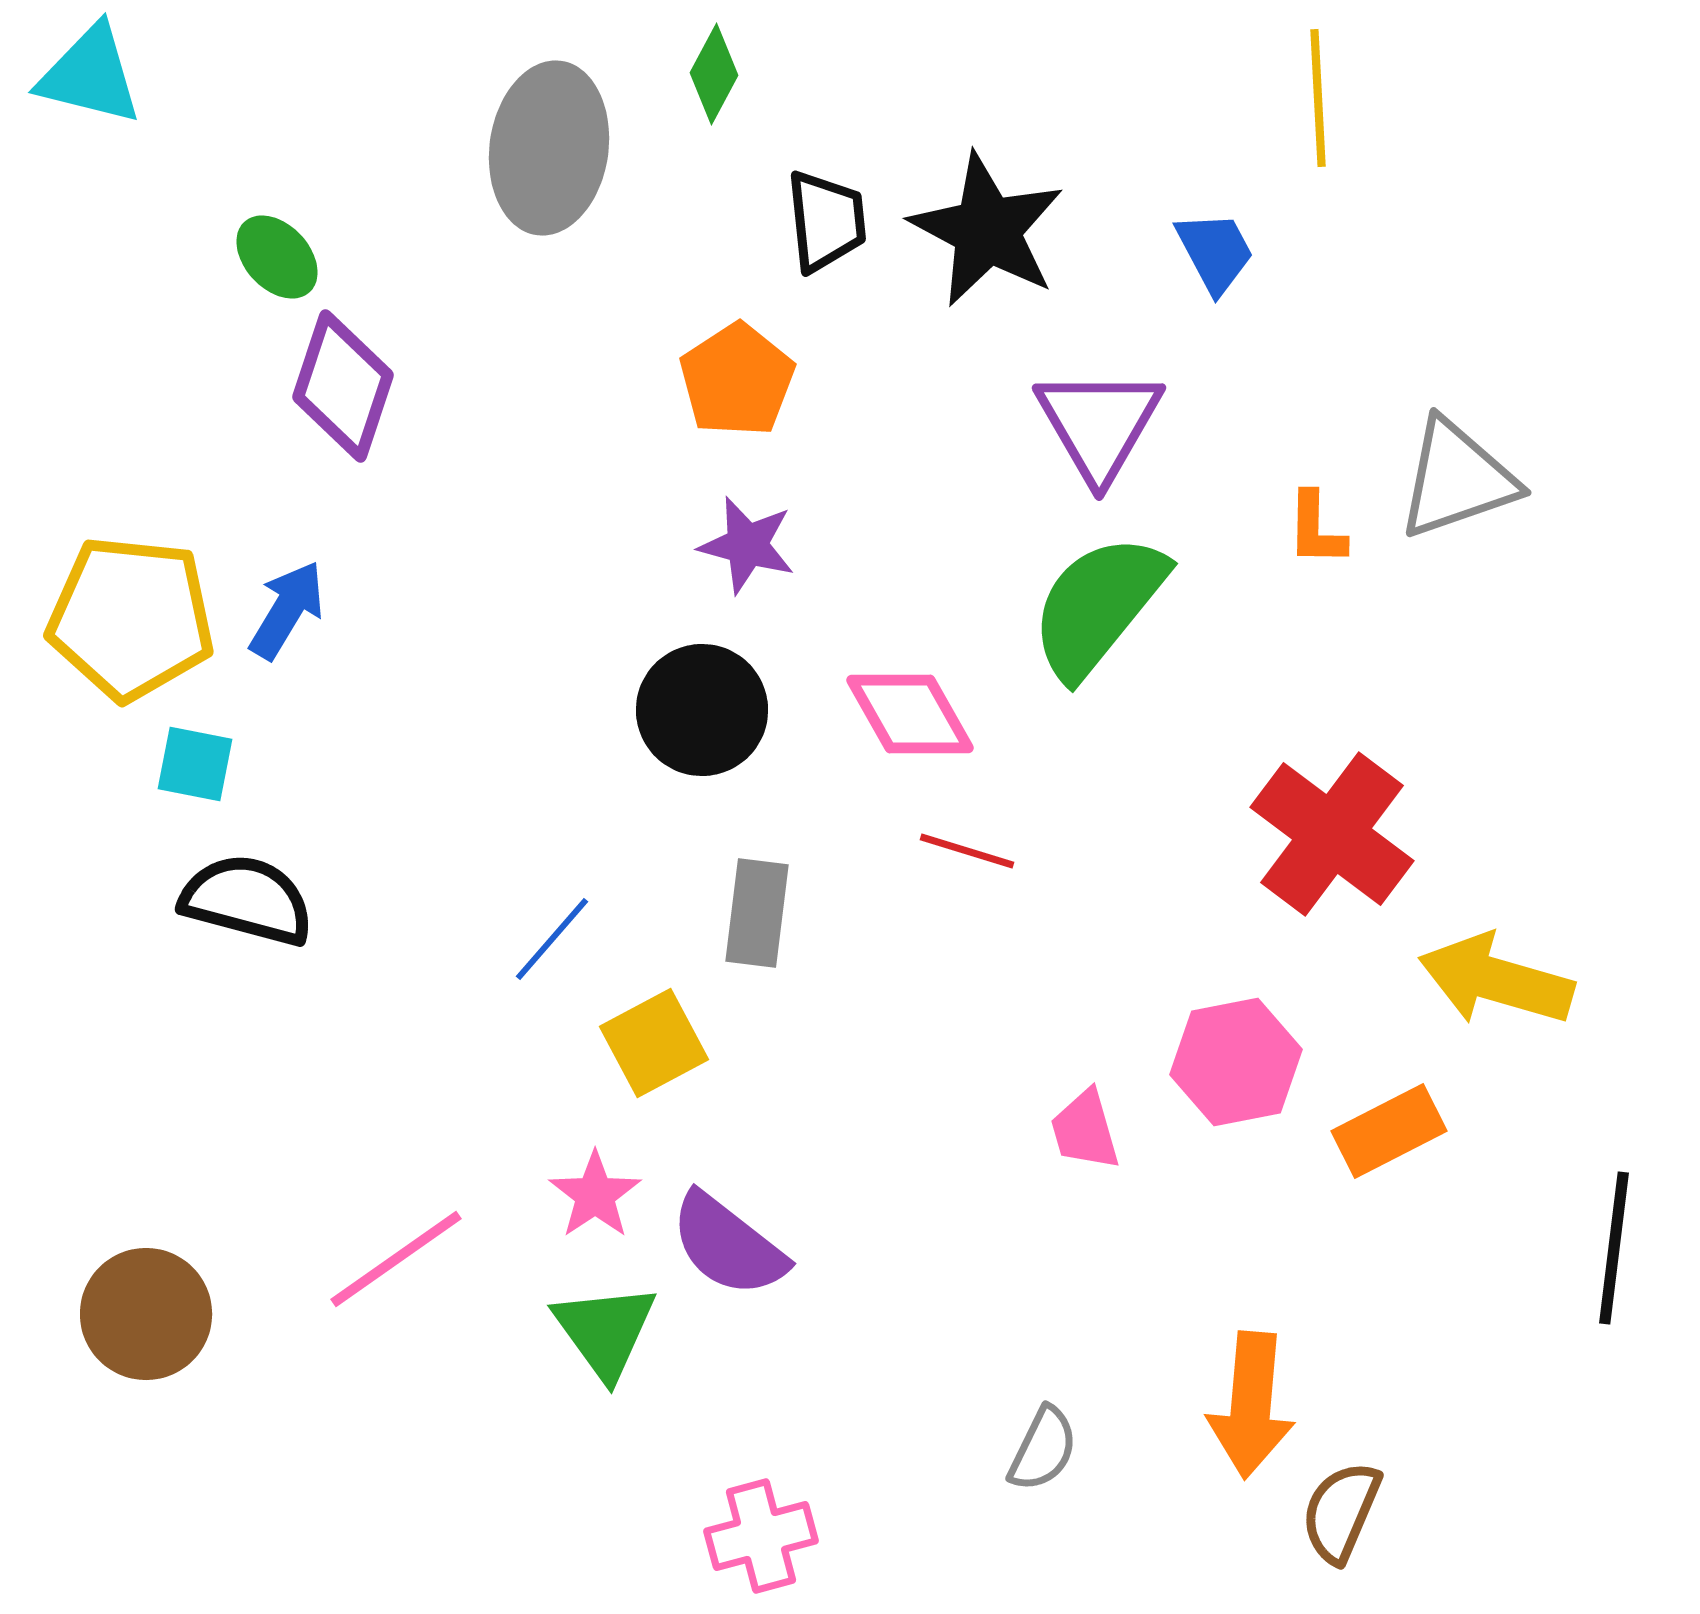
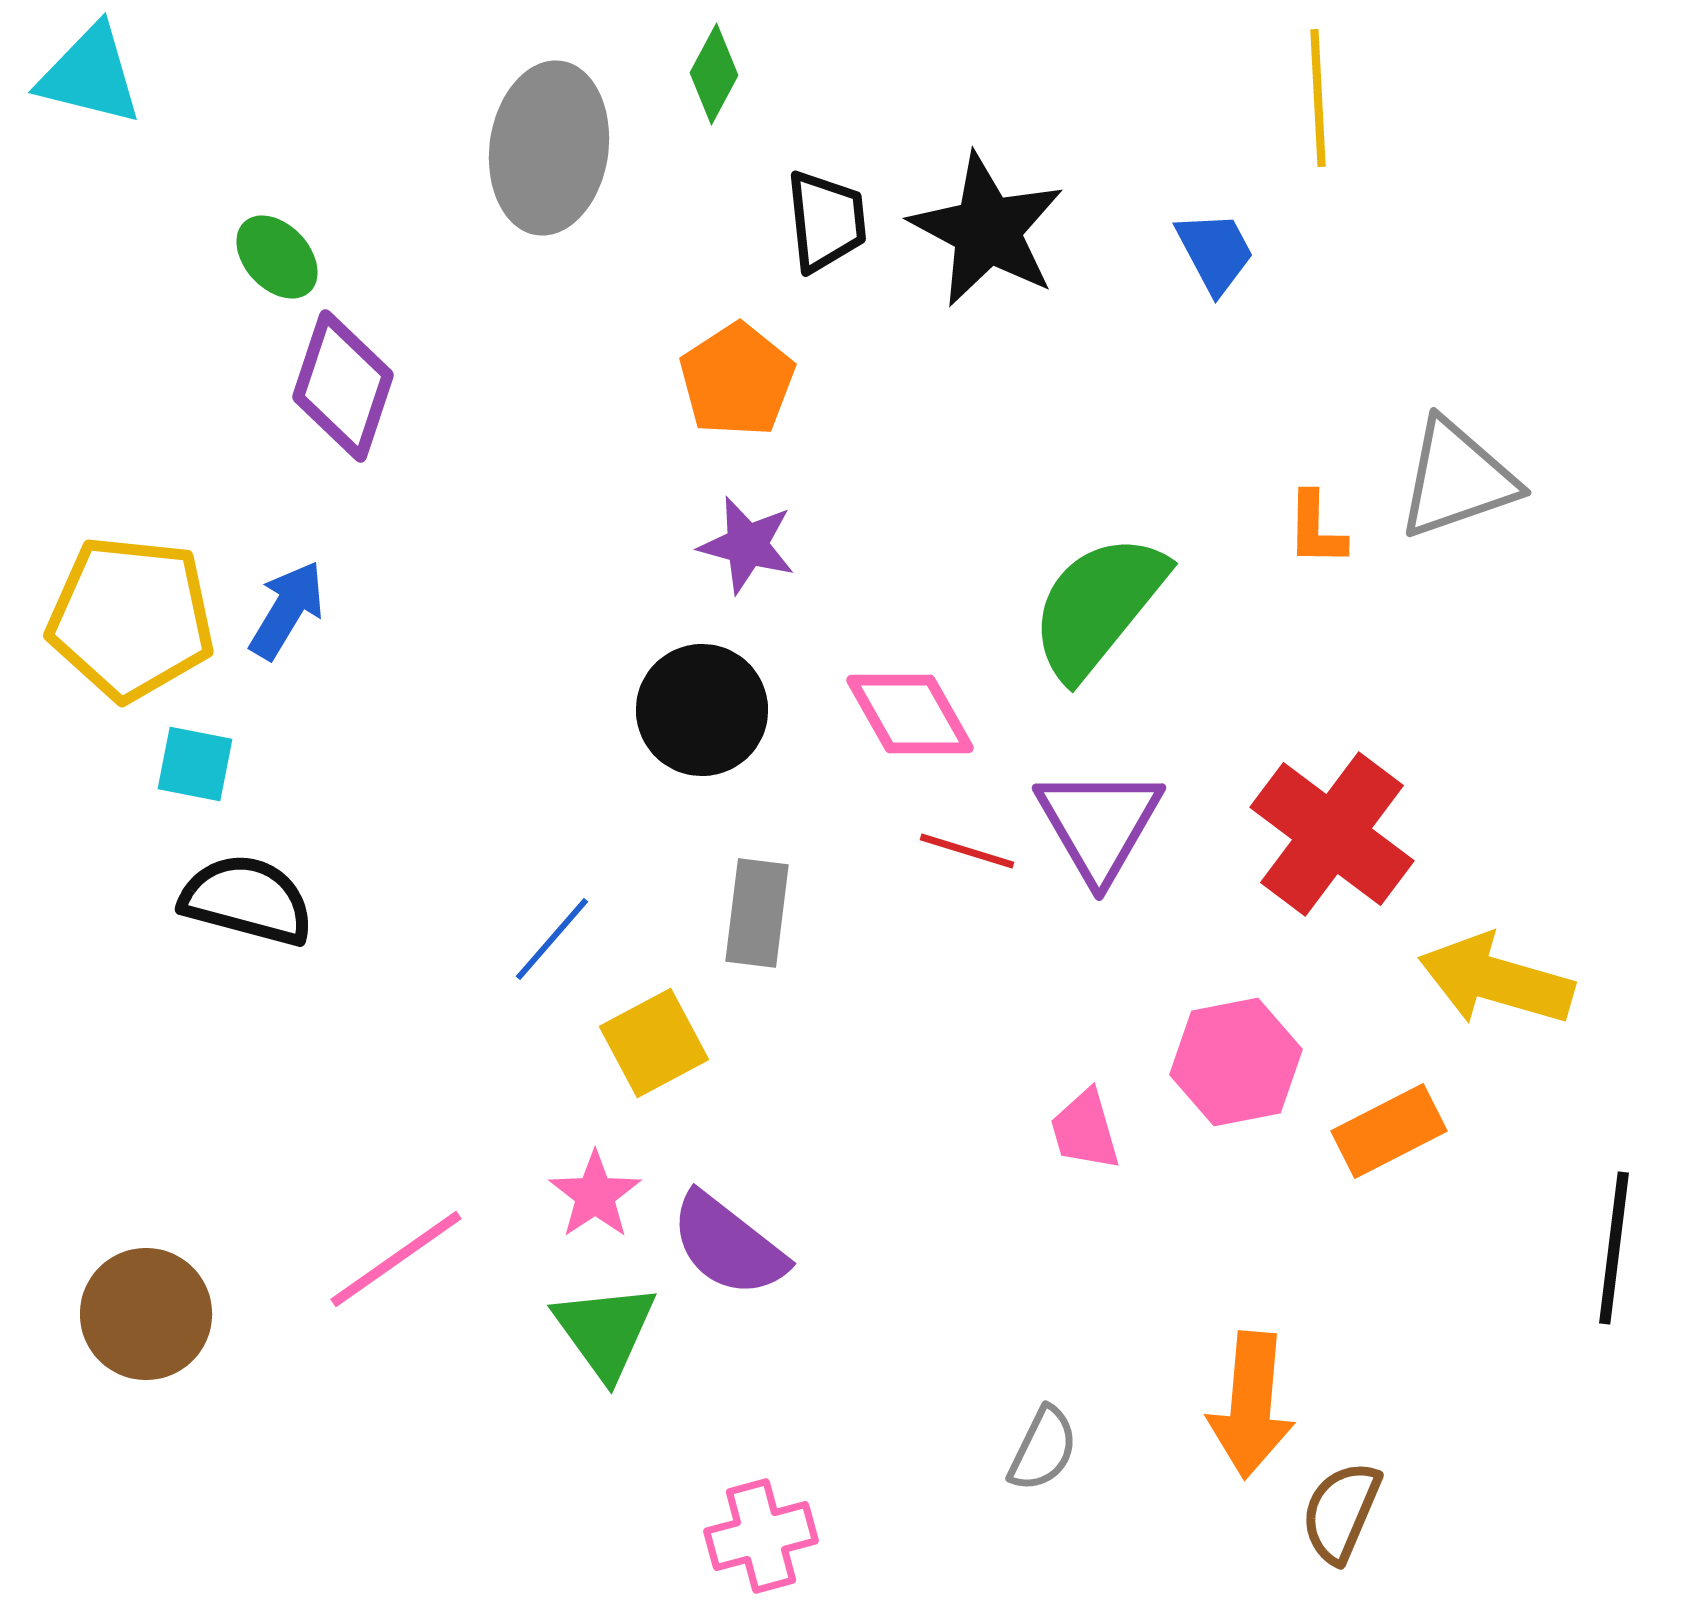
purple triangle: moved 400 px down
